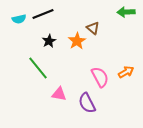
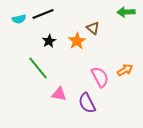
orange arrow: moved 1 px left, 2 px up
